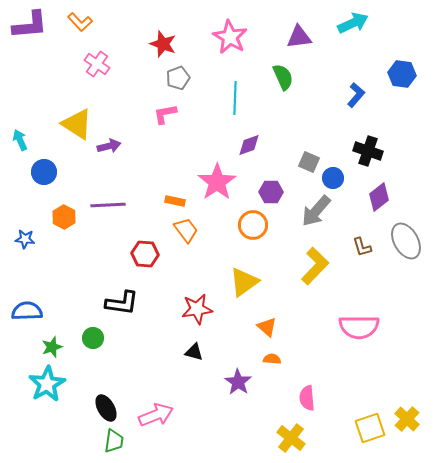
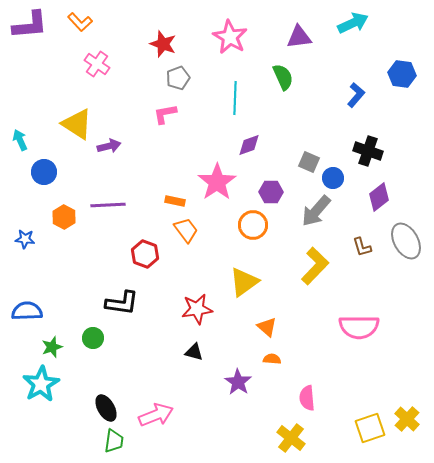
red hexagon at (145, 254): rotated 16 degrees clockwise
cyan star at (47, 384): moved 6 px left
